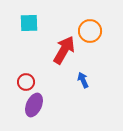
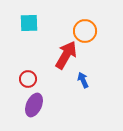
orange circle: moved 5 px left
red arrow: moved 2 px right, 5 px down
red circle: moved 2 px right, 3 px up
